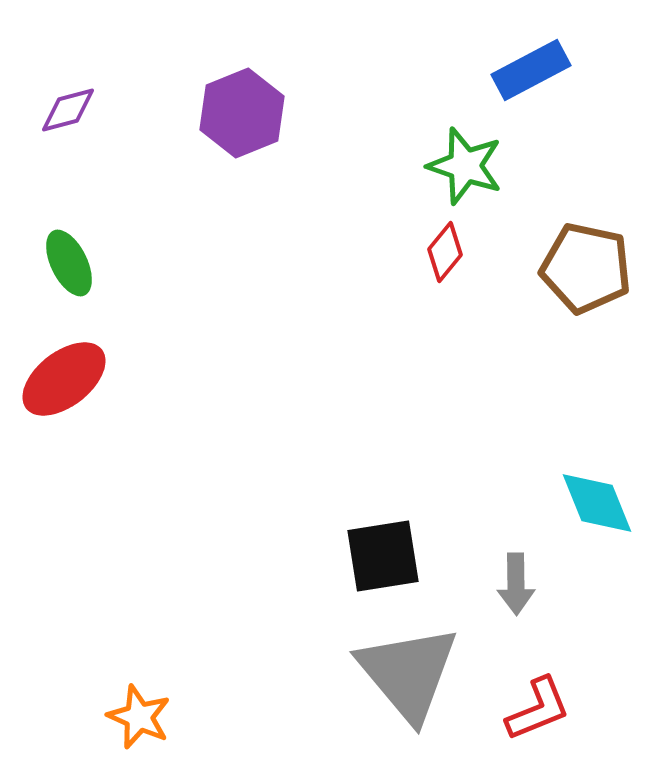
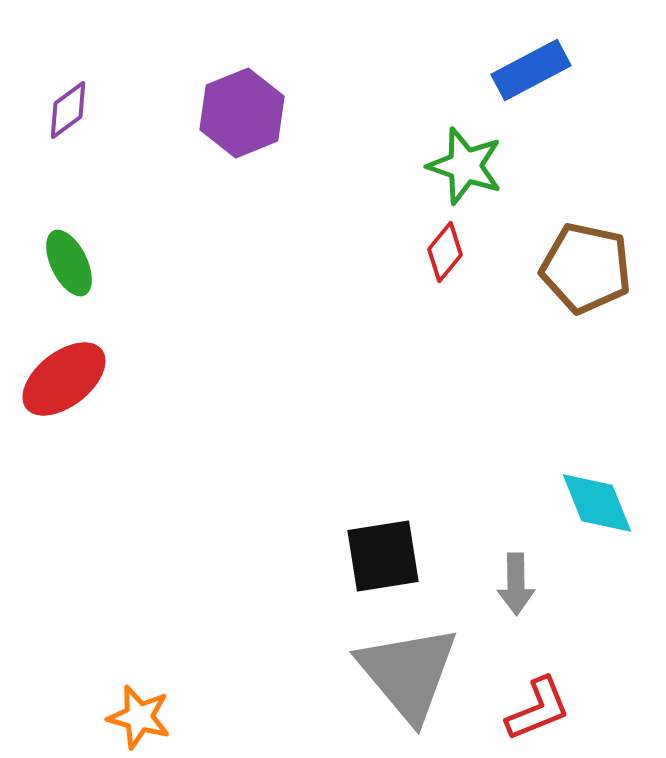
purple diamond: rotated 22 degrees counterclockwise
orange star: rotated 8 degrees counterclockwise
